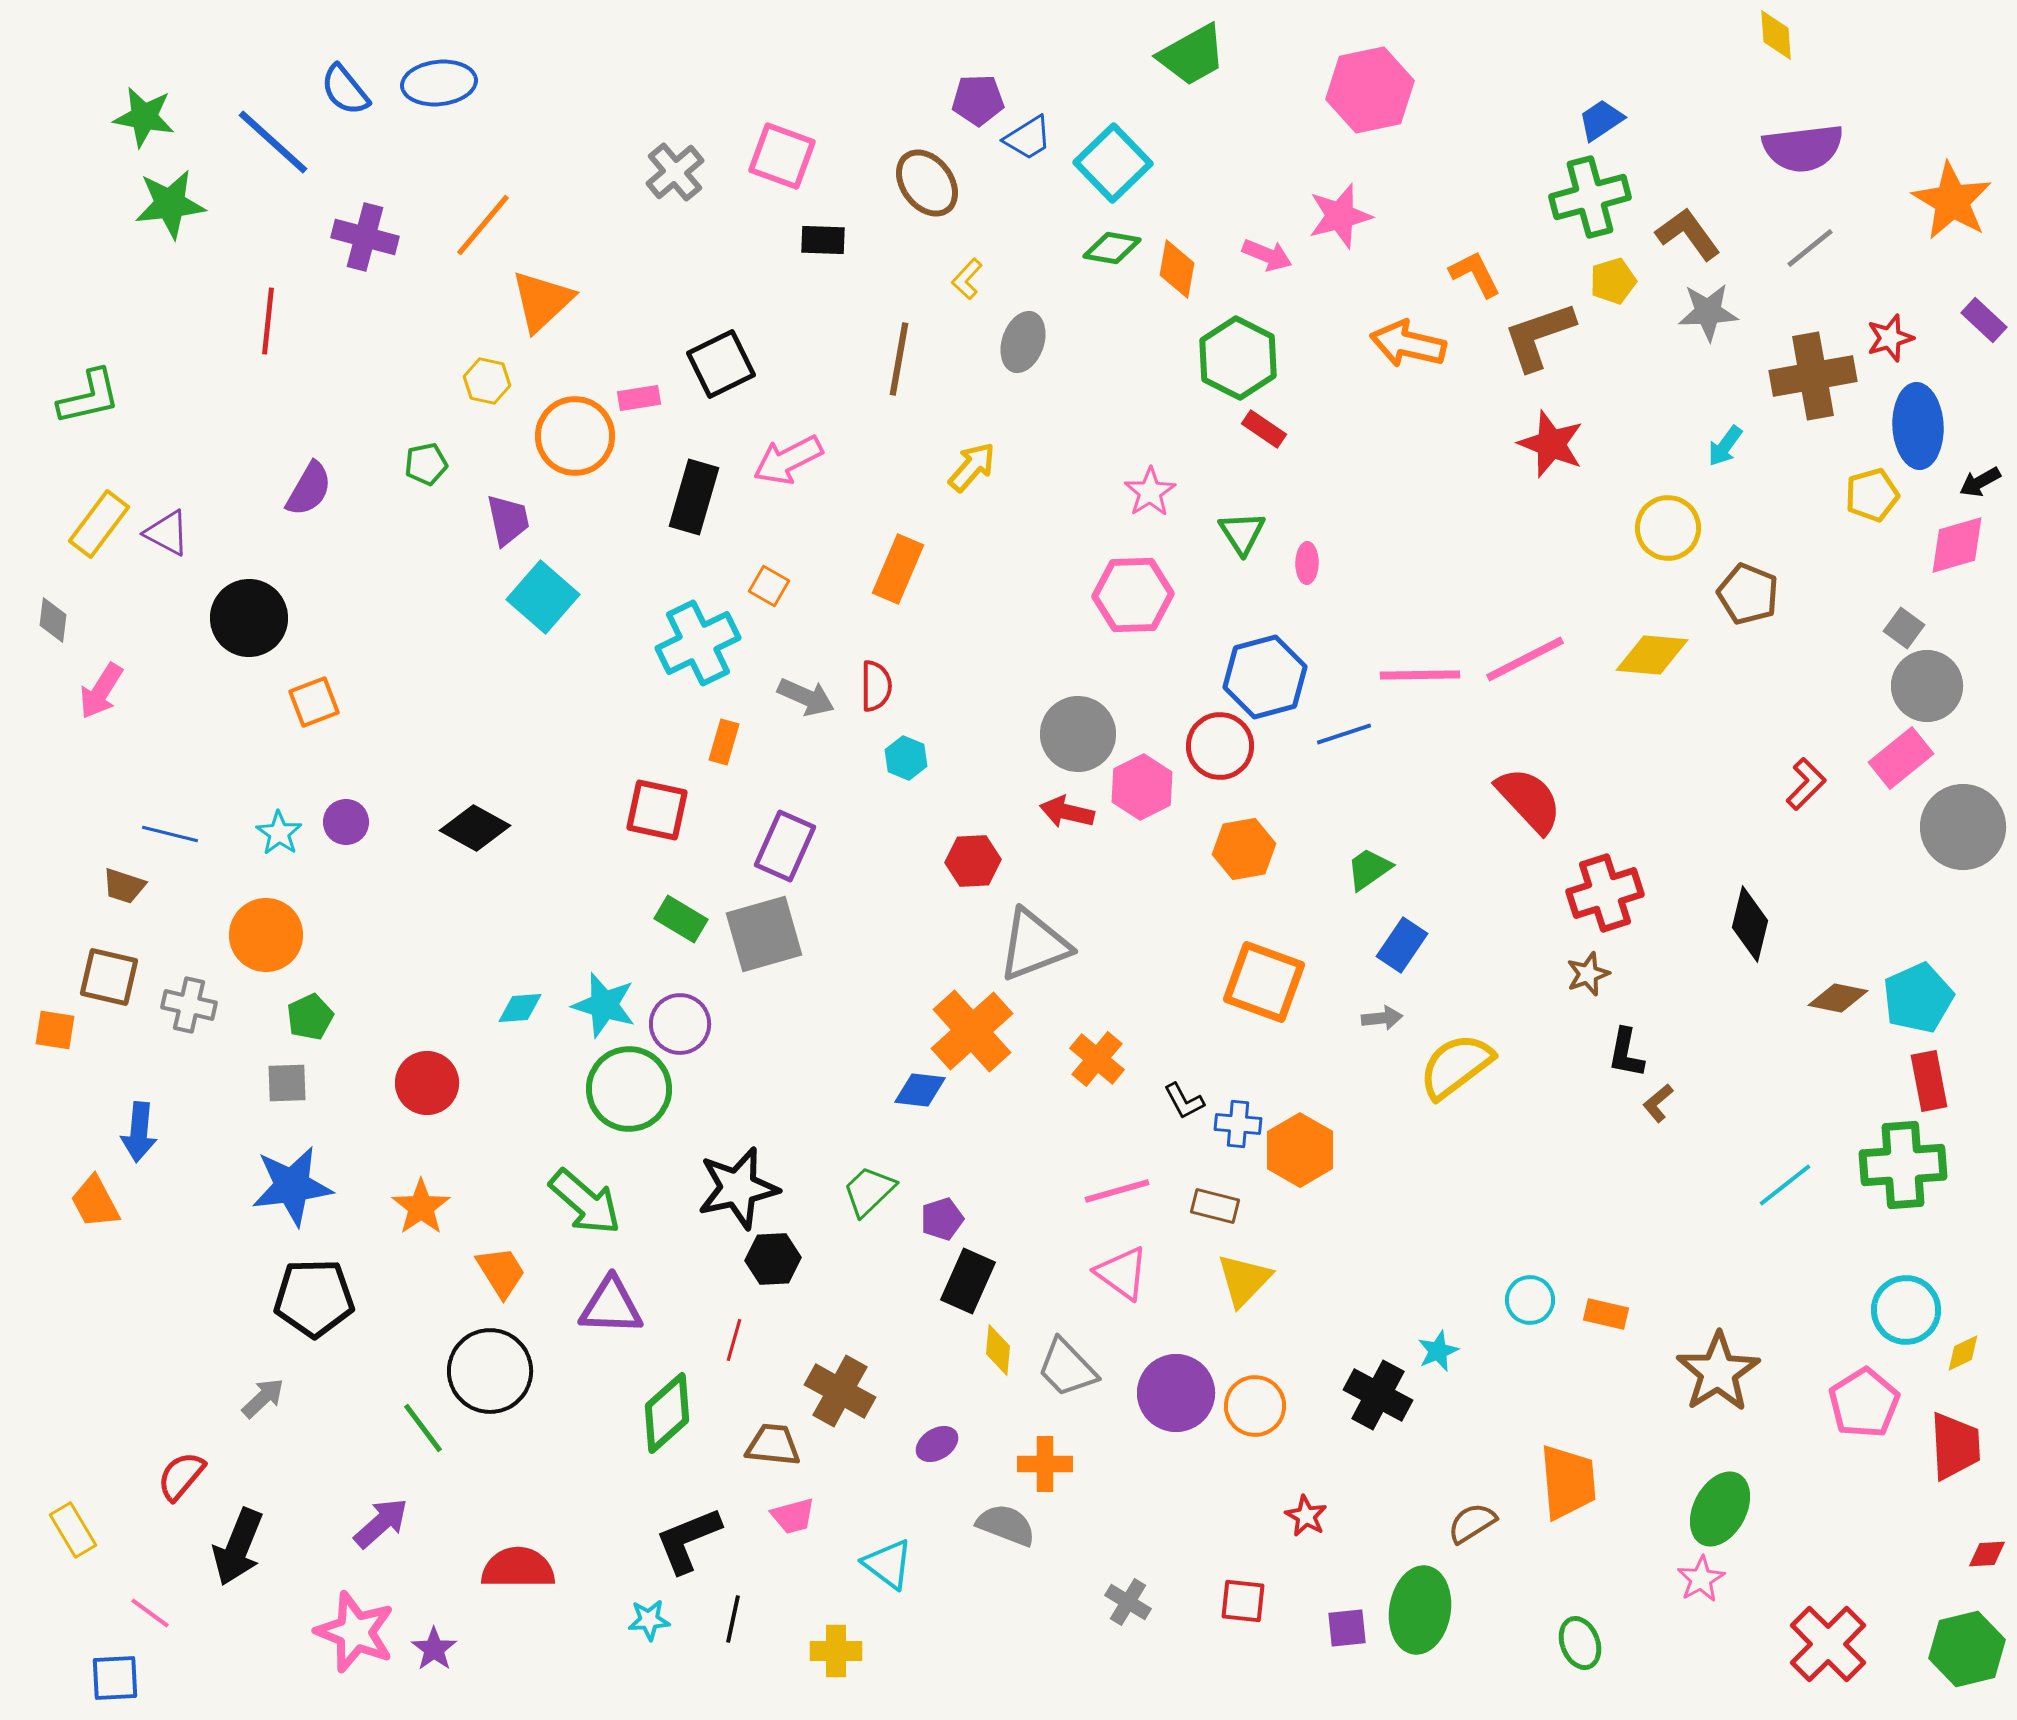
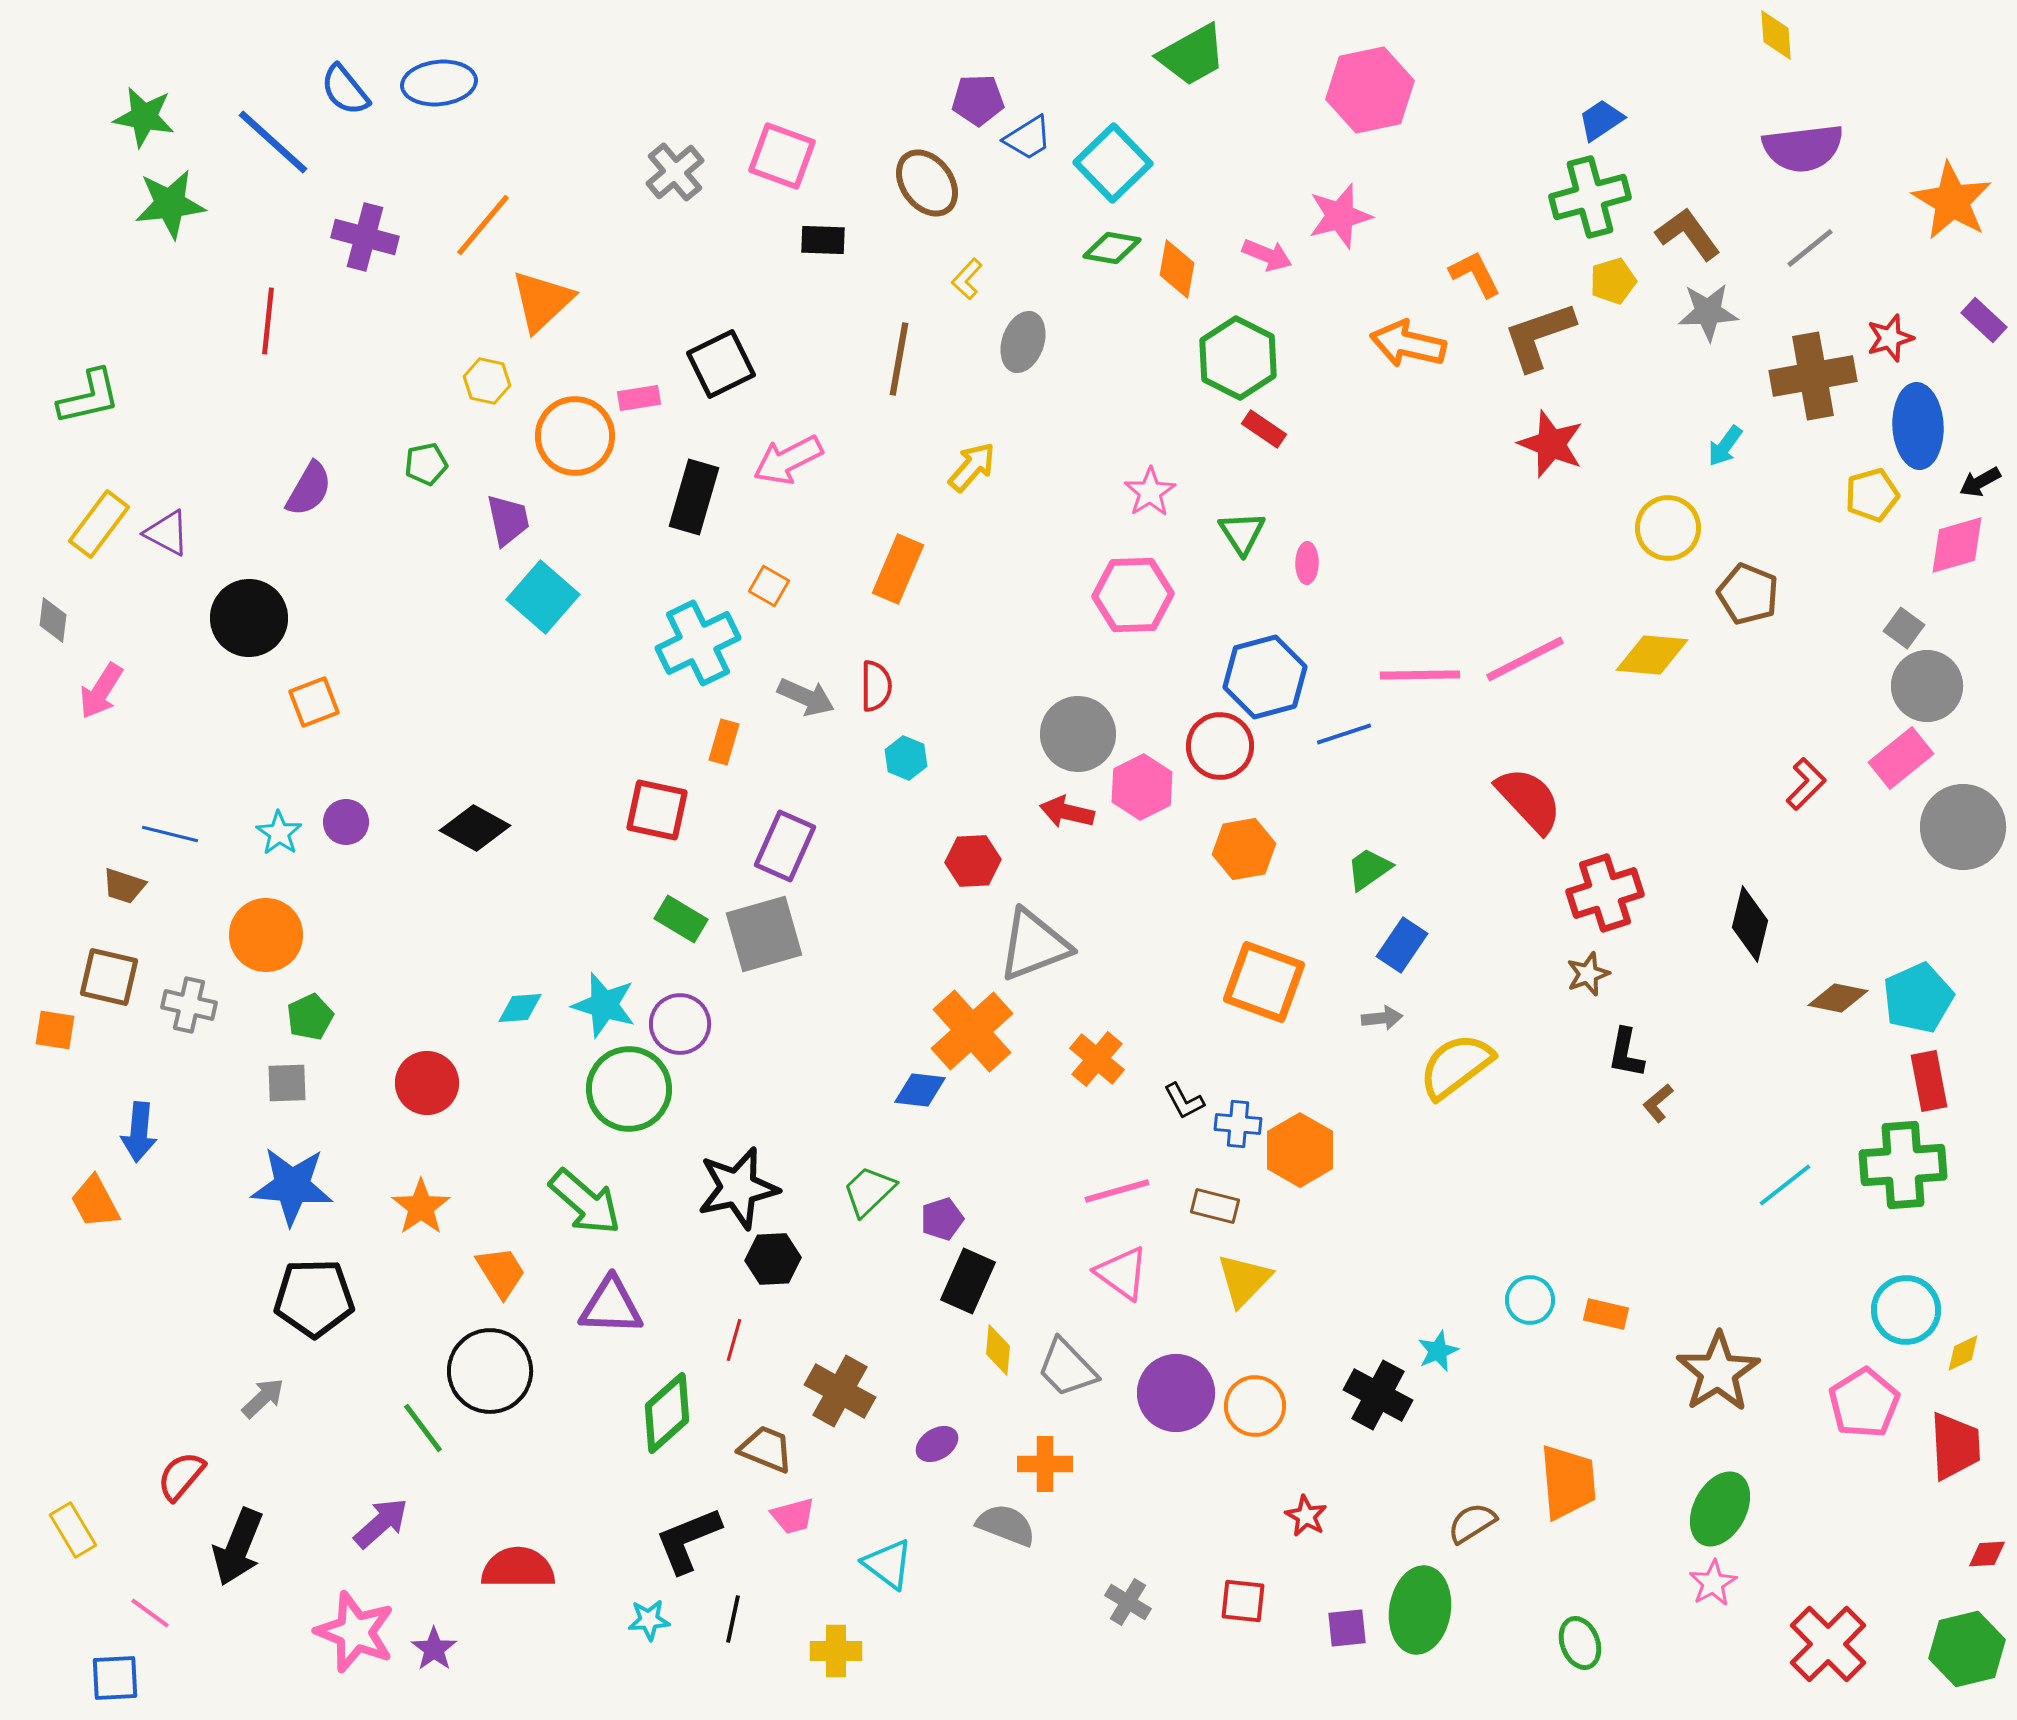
blue star at (292, 1186): rotated 12 degrees clockwise
brown trapezoid at (773, 1445): moved 7 px left, 4 px down; rotated 16 degrees clockwise
pink star at (1701, 1579): moved 12 px right, 4 px down
